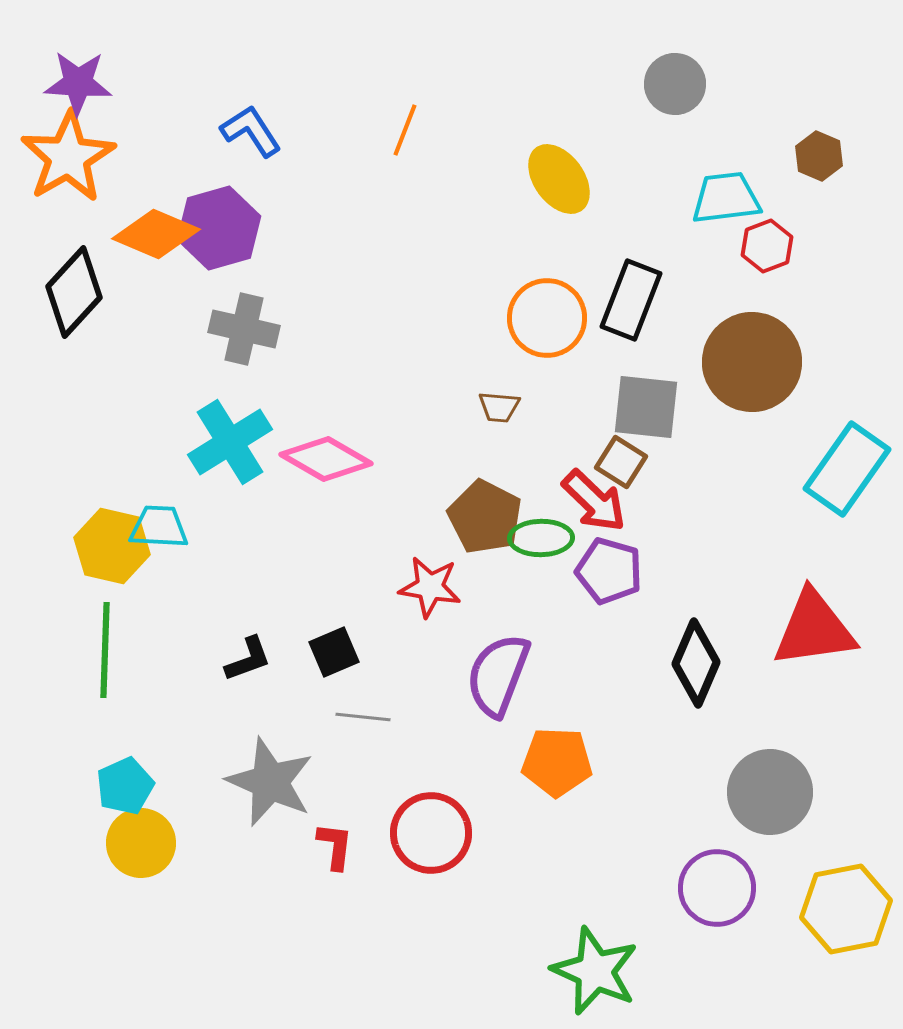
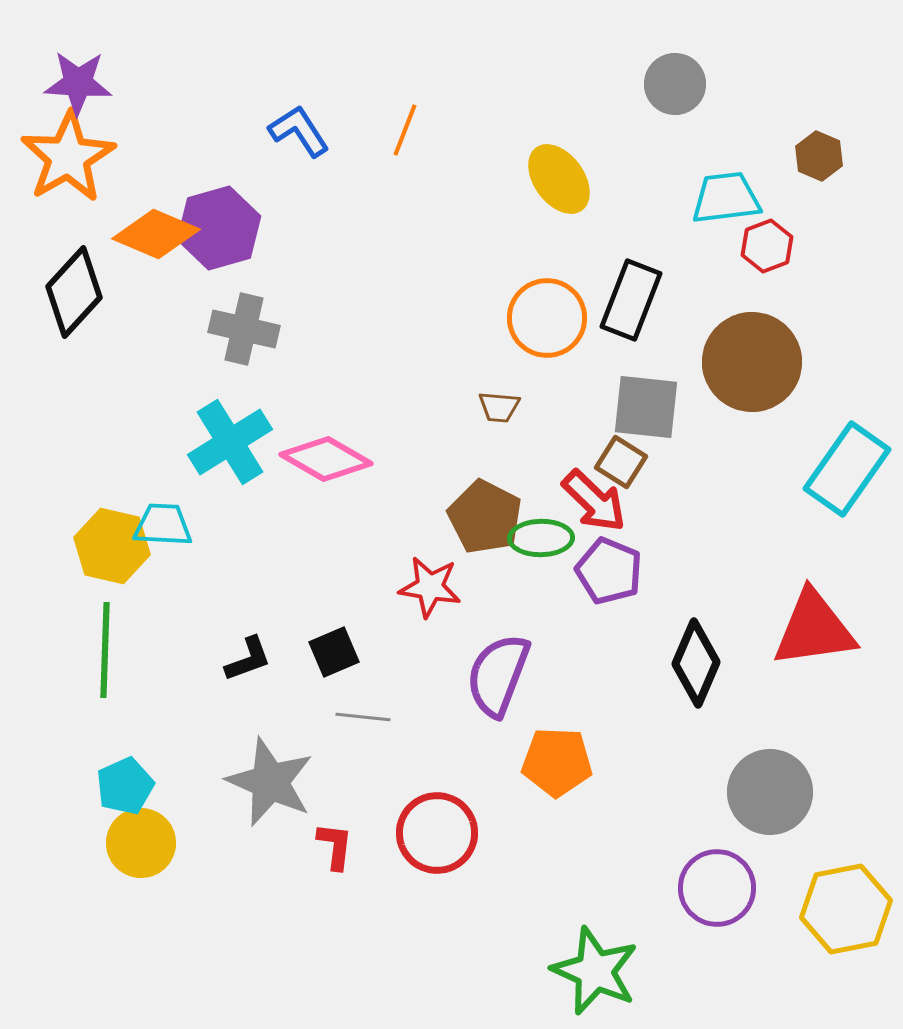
blue L-shape at (251, 131): moved 48 px right
cyan trapezoid at (159, 527): moved 4 px right, 2 px up
purple pentagon at (609, 571): rotated 6 degrees clockwise
red circle at (431, 833): moved 6 px right
